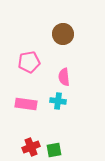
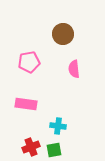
pink semicircle: moved 10 px right, 8 px up
cyan cross: moved 25 px down
